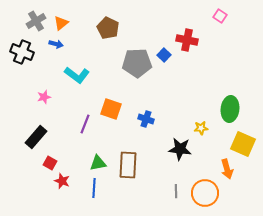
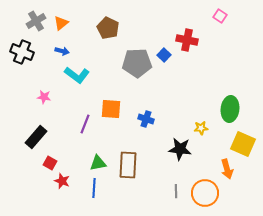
blue arrow: moved 6 px right, 7 px down
pink star: rotated 24 degrees clockwise
orange square: rotated 15 degrees counterclockwise
